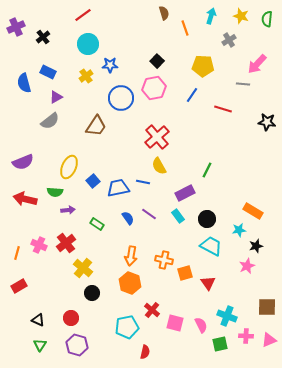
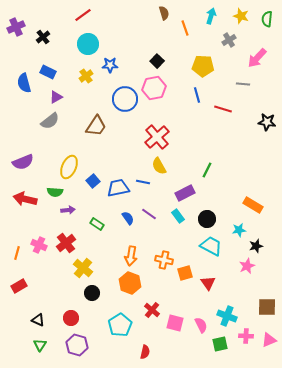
pink arrow at (257, 64): moved 6 px up
blue line at (192, 95): moved 5 px right; rotated 49 degrees counterclockwise
blue circle at (121, 98): moved 4 px right, 1 px down
orange rectangle at (253, 211): moved 6 px up
cyan pentagon at (127, 327): moved 7 px left, 2 px up; rotated 20 degrees counterclockwise
